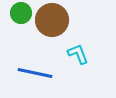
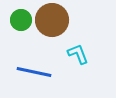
green circle: moved 7 px down
blue line: moved 1 px left, 1 px up
